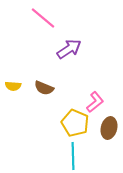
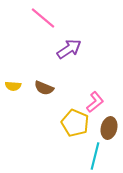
cyan line: moved 22 px right; rotated 16 degrees clockwise
